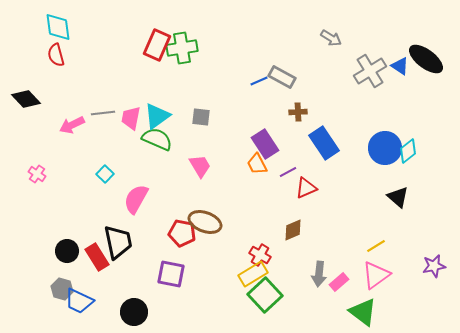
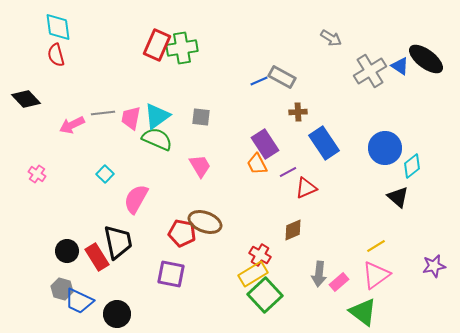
cyan diamond at (408, 151): moved 4 px right, 15 px down
black circle at (134, 312): moved 17 px left, 2 px down
